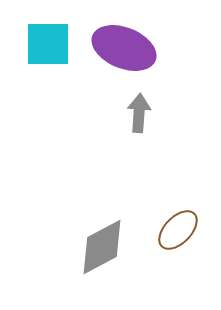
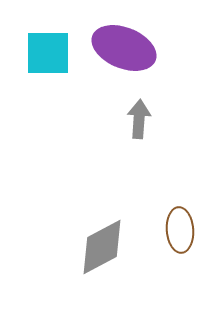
cyan square: moved 9 px down
gray arrow: moved 6 px down
brown ellipse: moved 2 px right; rotated 48 degrees counterclockwise
